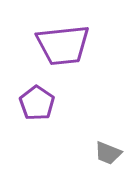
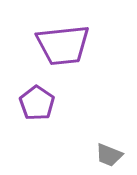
gray trapezoid: moved 1 px right, 2 px down
